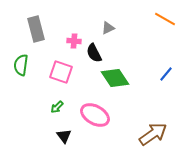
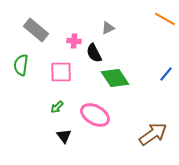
gray rectangle: moved 1 px down; rotated 35 degrees counterclockwise
pink square: rotated 20 degrees counterclockwise
